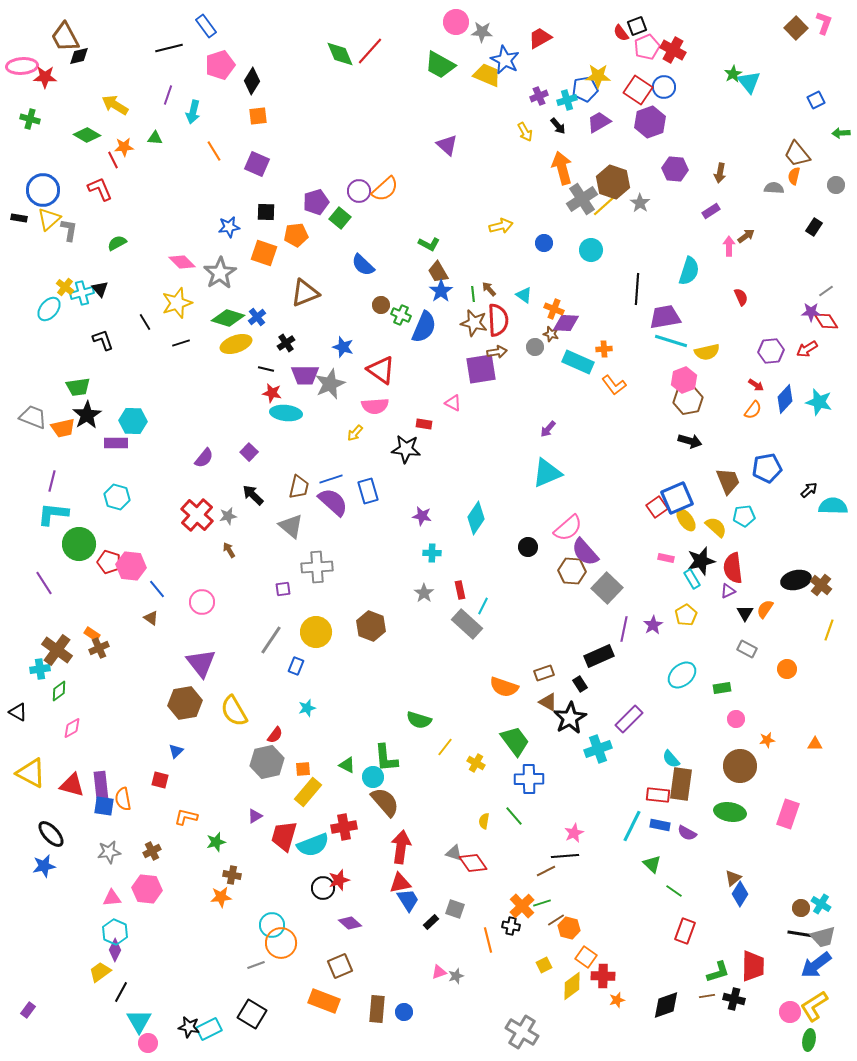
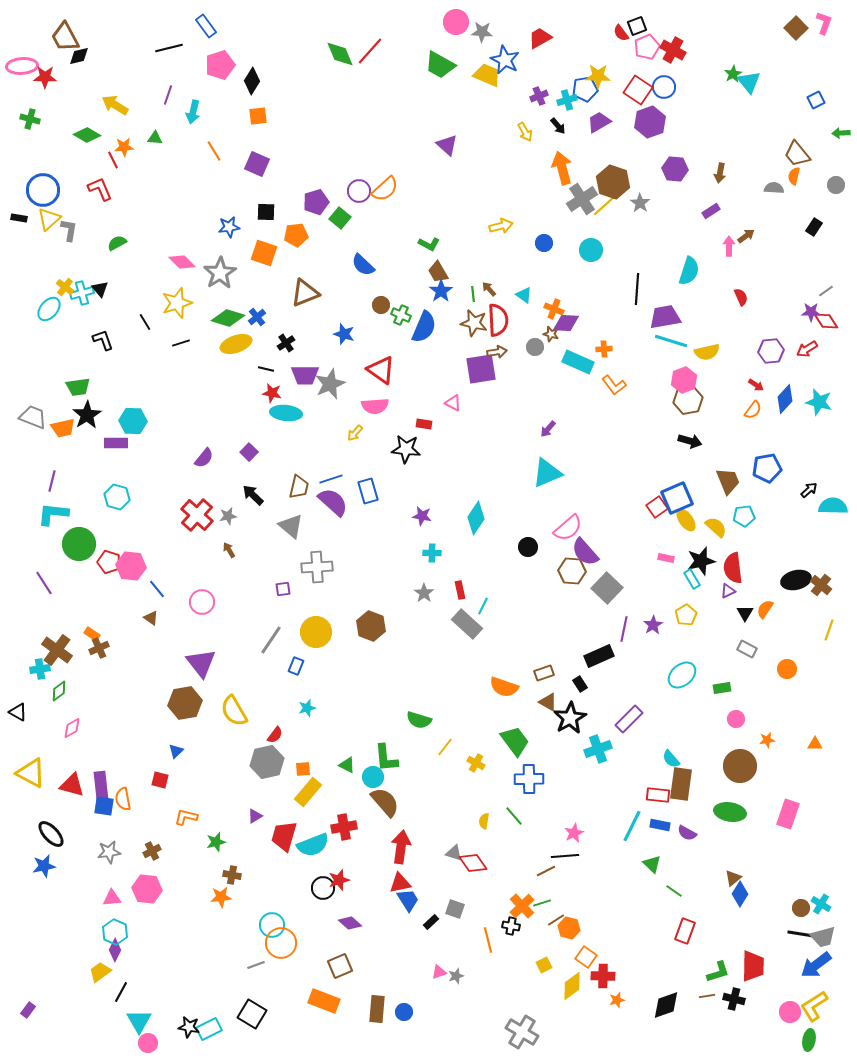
blue star at (343, 347): moved 1 px right, 13 px up
